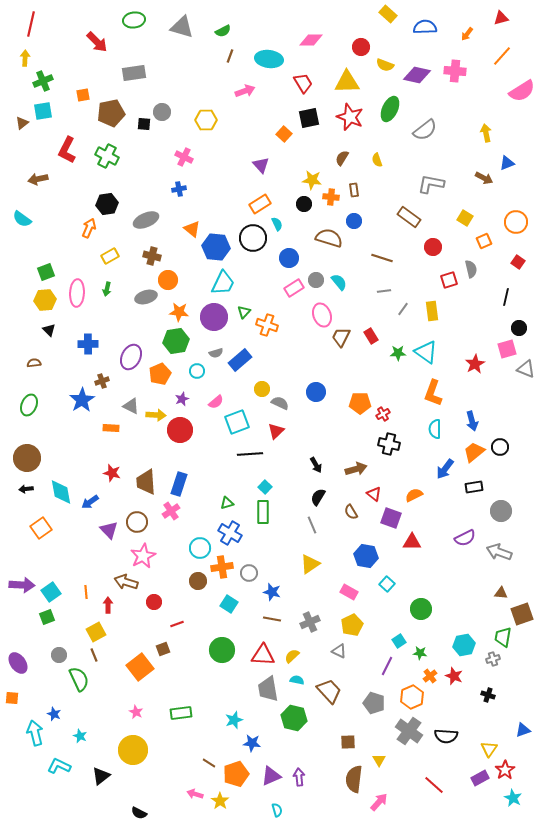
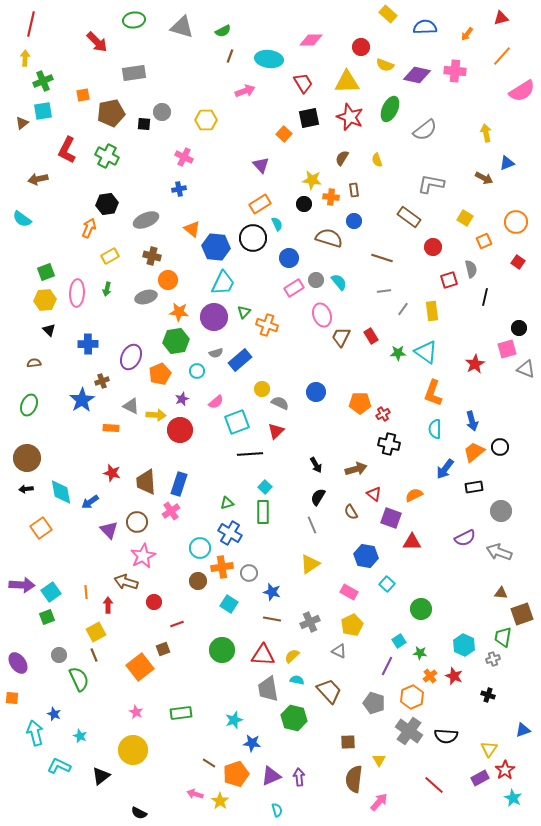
black line at (506, 297): moved 21 px left
cyan hexagon at (464, 645): rotated 25 degrees counterclockwise
